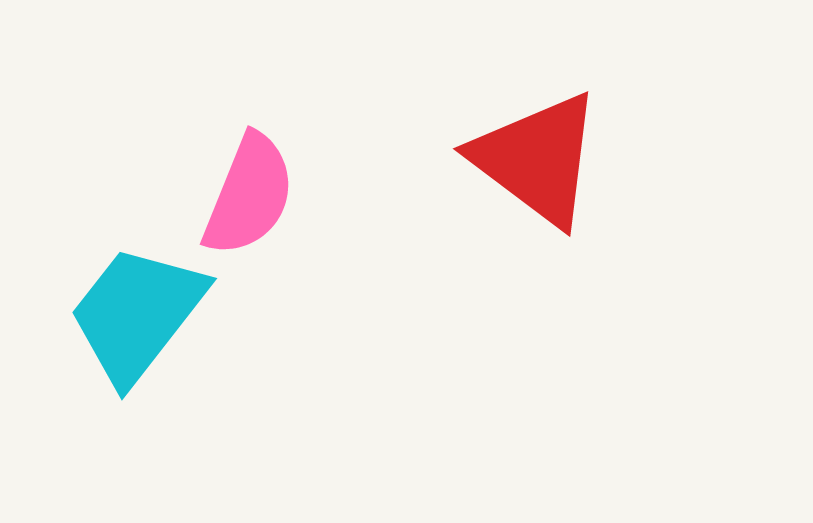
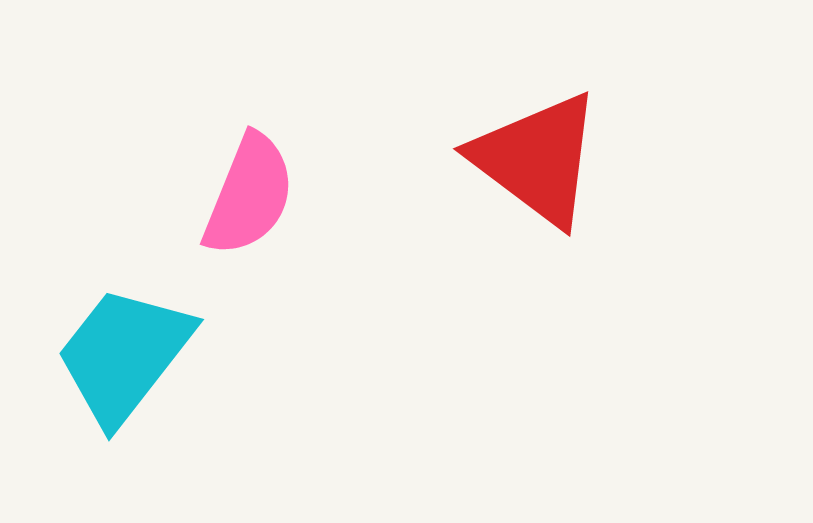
cyan trapezoid: moved 13 px left, 41 px down
